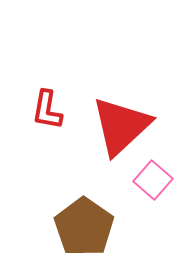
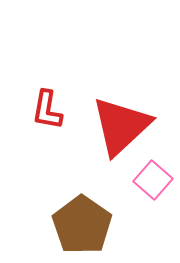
brown pentagon: moved 2 px left, 2 px up
